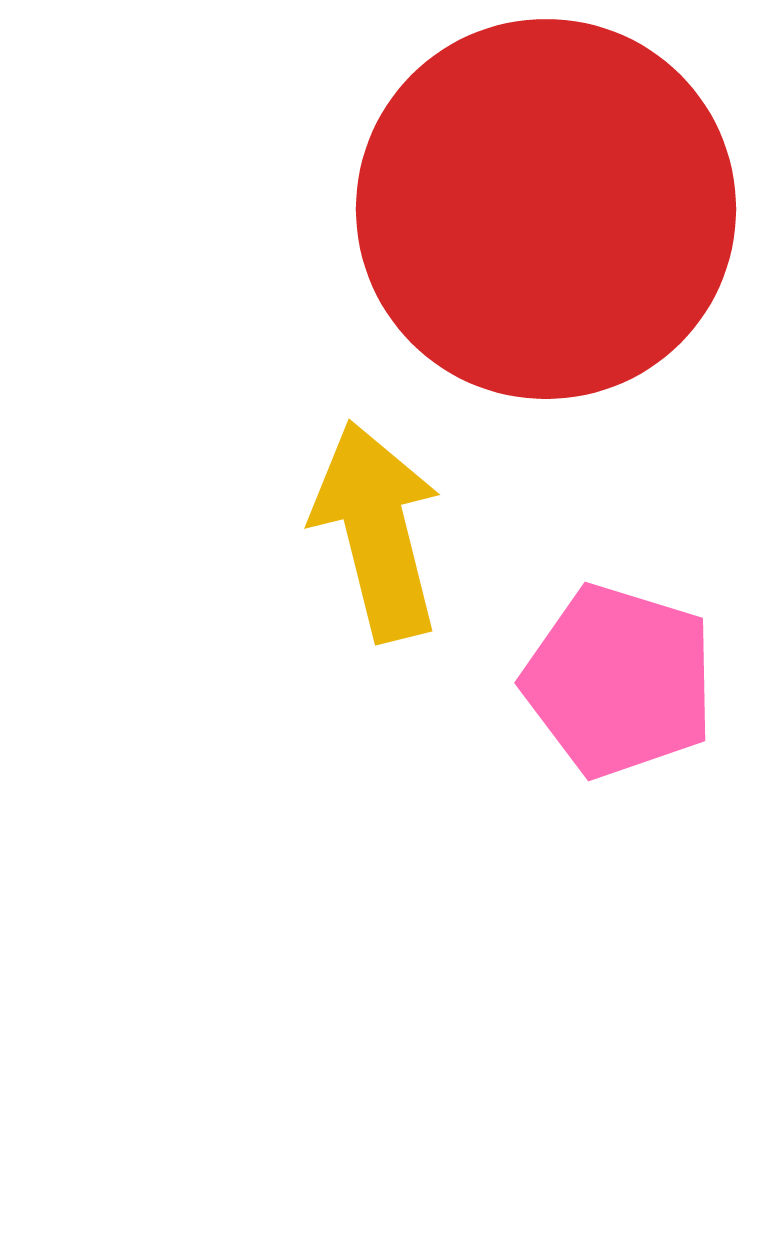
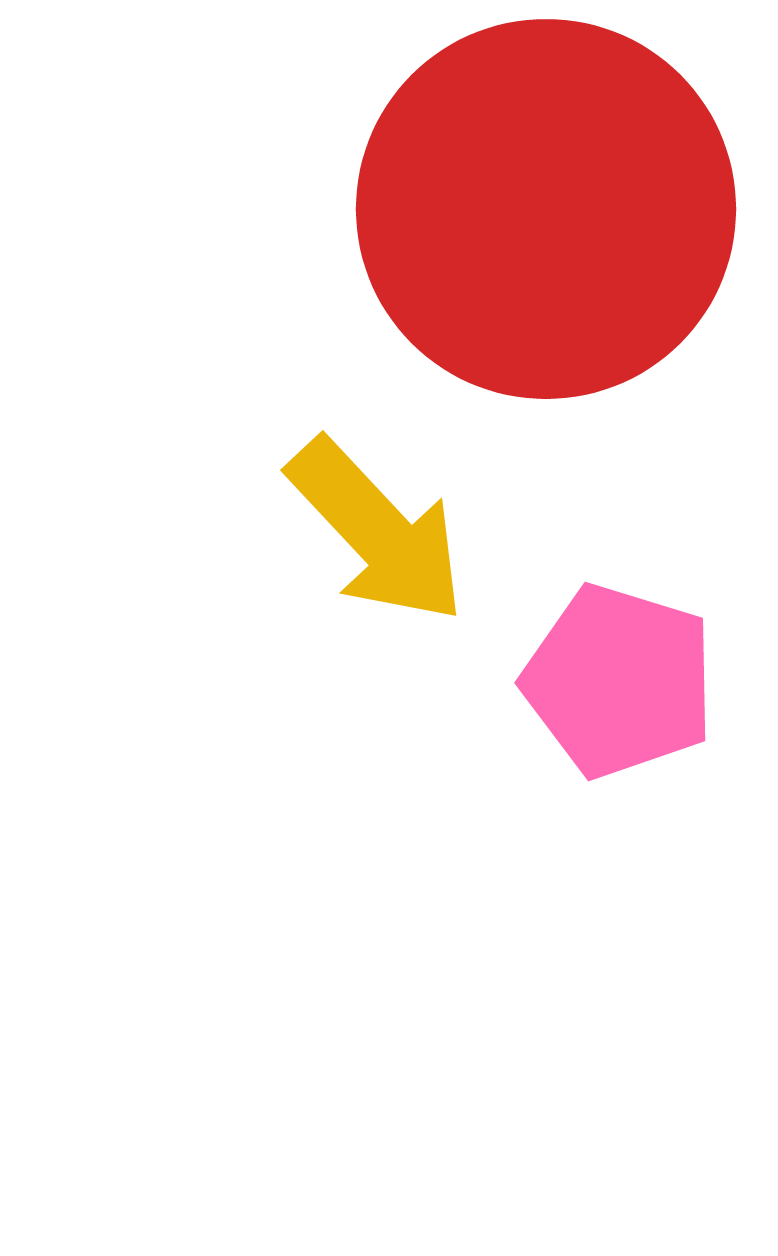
yellow arrow: rotated 151 degrees clockwise
